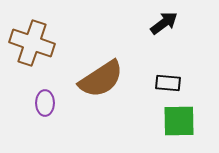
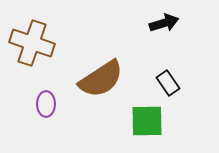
black arrow: rotated 20 degrees clockwise
black rectangle: rotated 50 degrees clockwise
purple ellipse: moved 1 px right, 1 px down
green square: moved 32 px left
